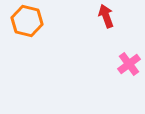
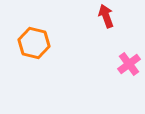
orange hexagon: moved 7 px right, 22 px down
